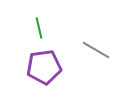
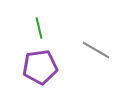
purple pentagon: moved 4 px left
